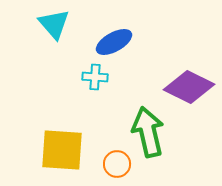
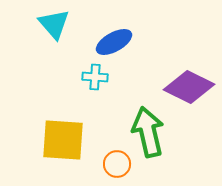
yellow square: moved 1 px right, 10 px up
